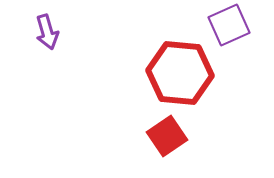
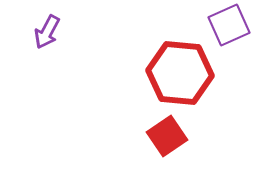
purple arrow: rotated 44 degrees clockwise
